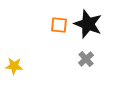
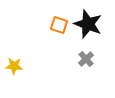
orange square: rotated 12 degrees clockwise
